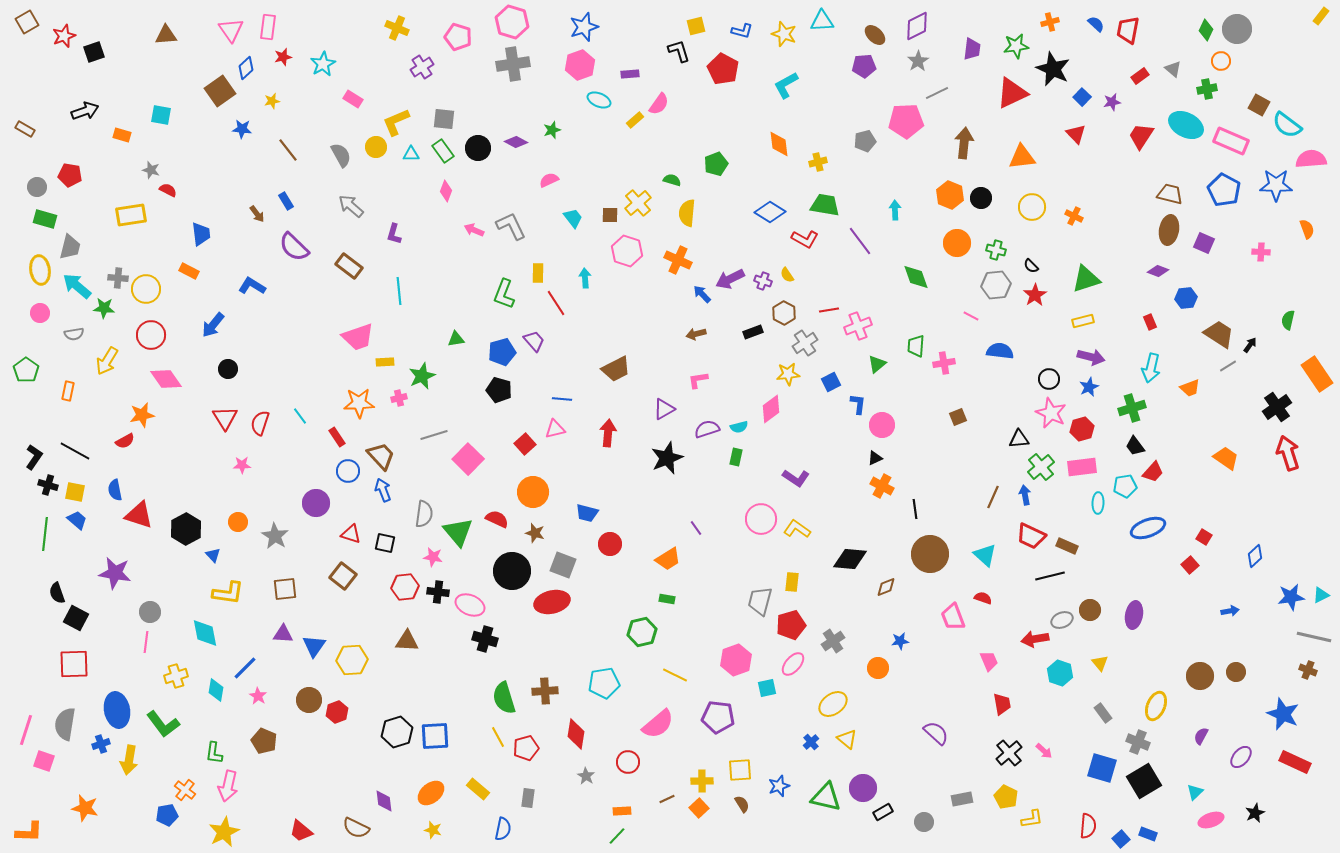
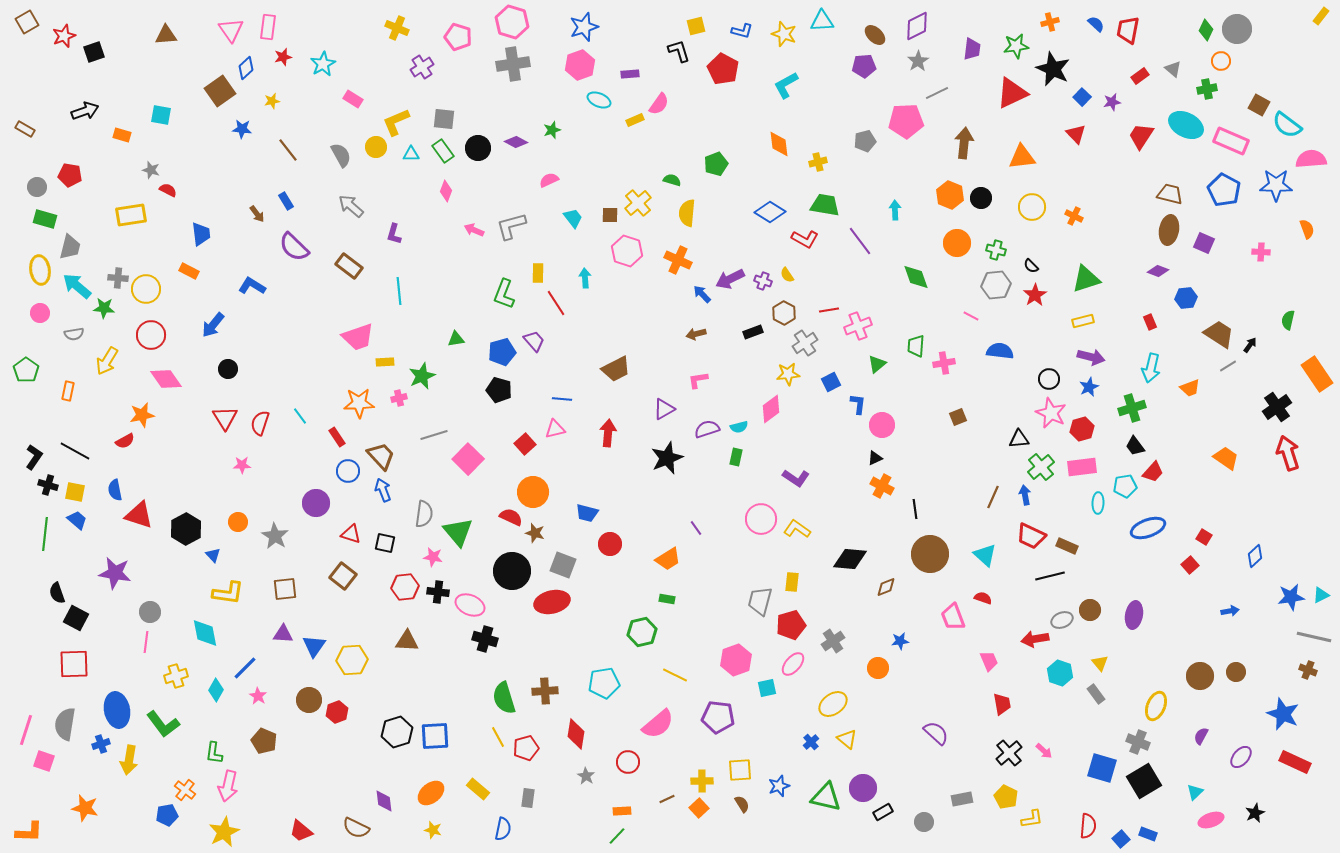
yellow rectangle at (635, 120): rotated 18 degrees clockwise
gray L-shape at (511, 226): rotated 80 degrees counterclockwise
red semicircle at (497, 519): moved 14 px right, 2 px up
cyan diamond at (216, 690): rotated 20 degrees clockwise
gray rectangle at (1103, 713): moved 7 px left, 19 px up
